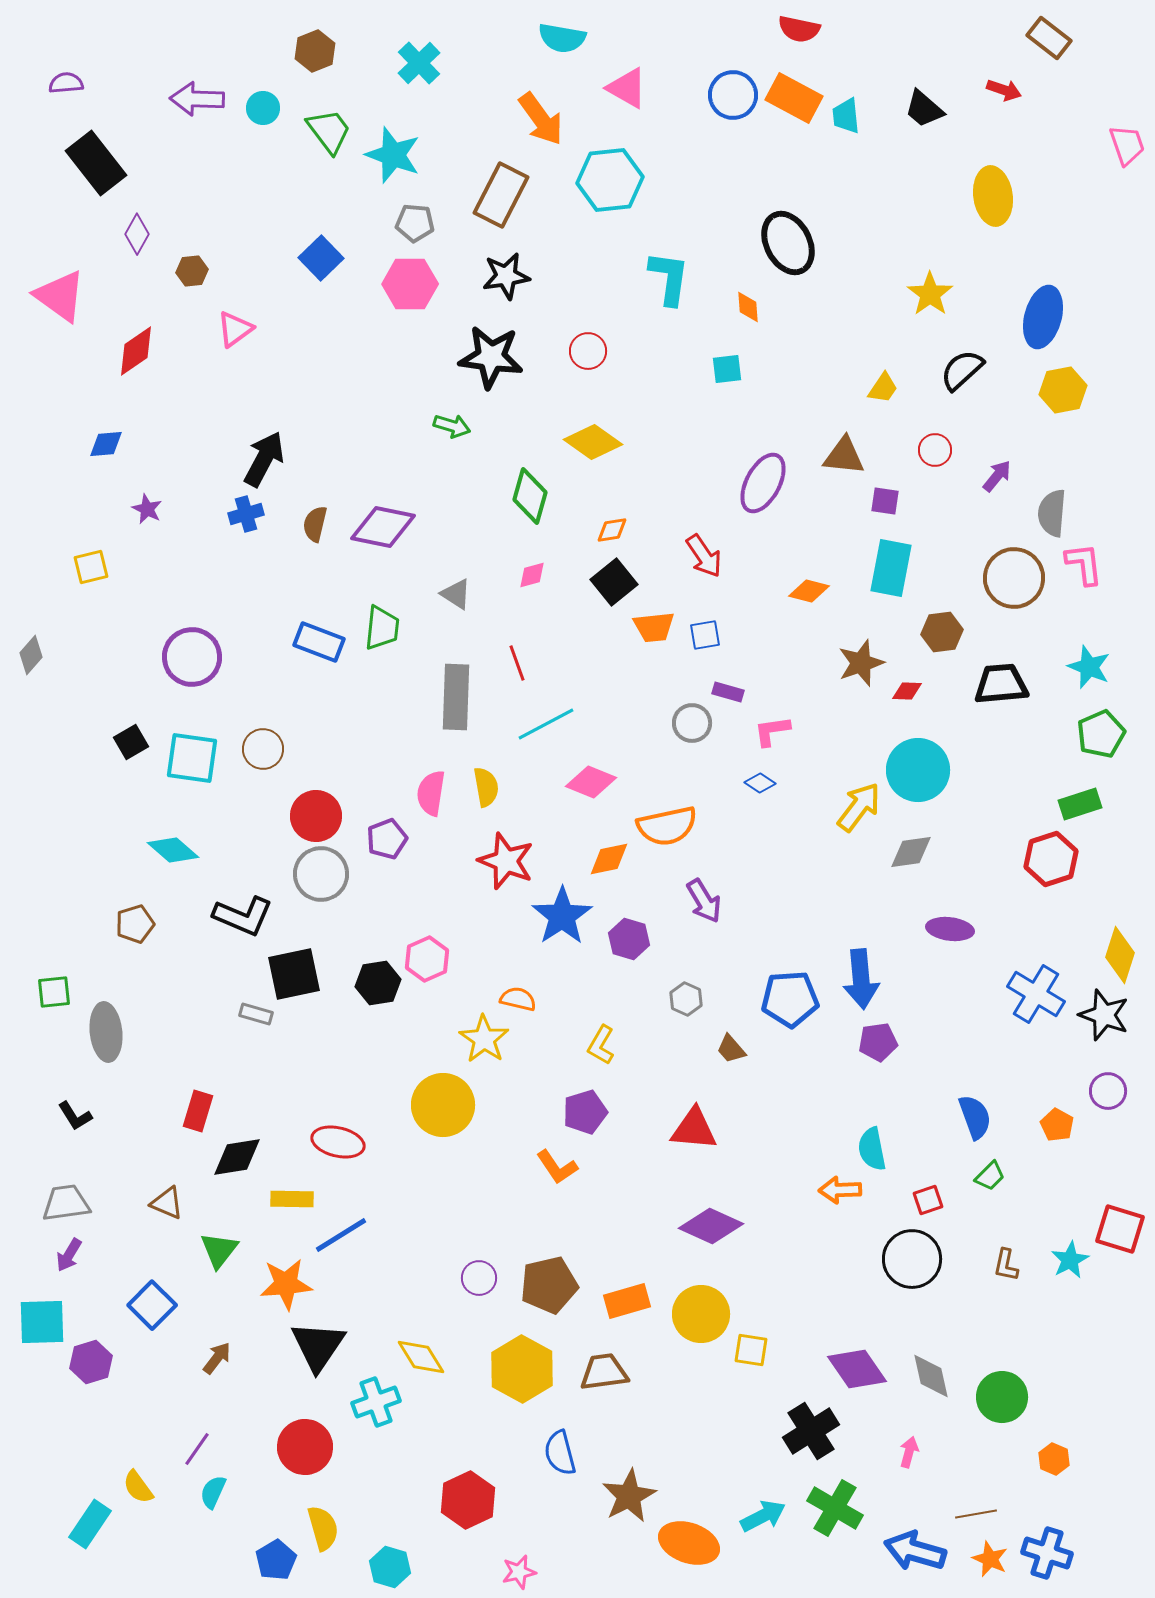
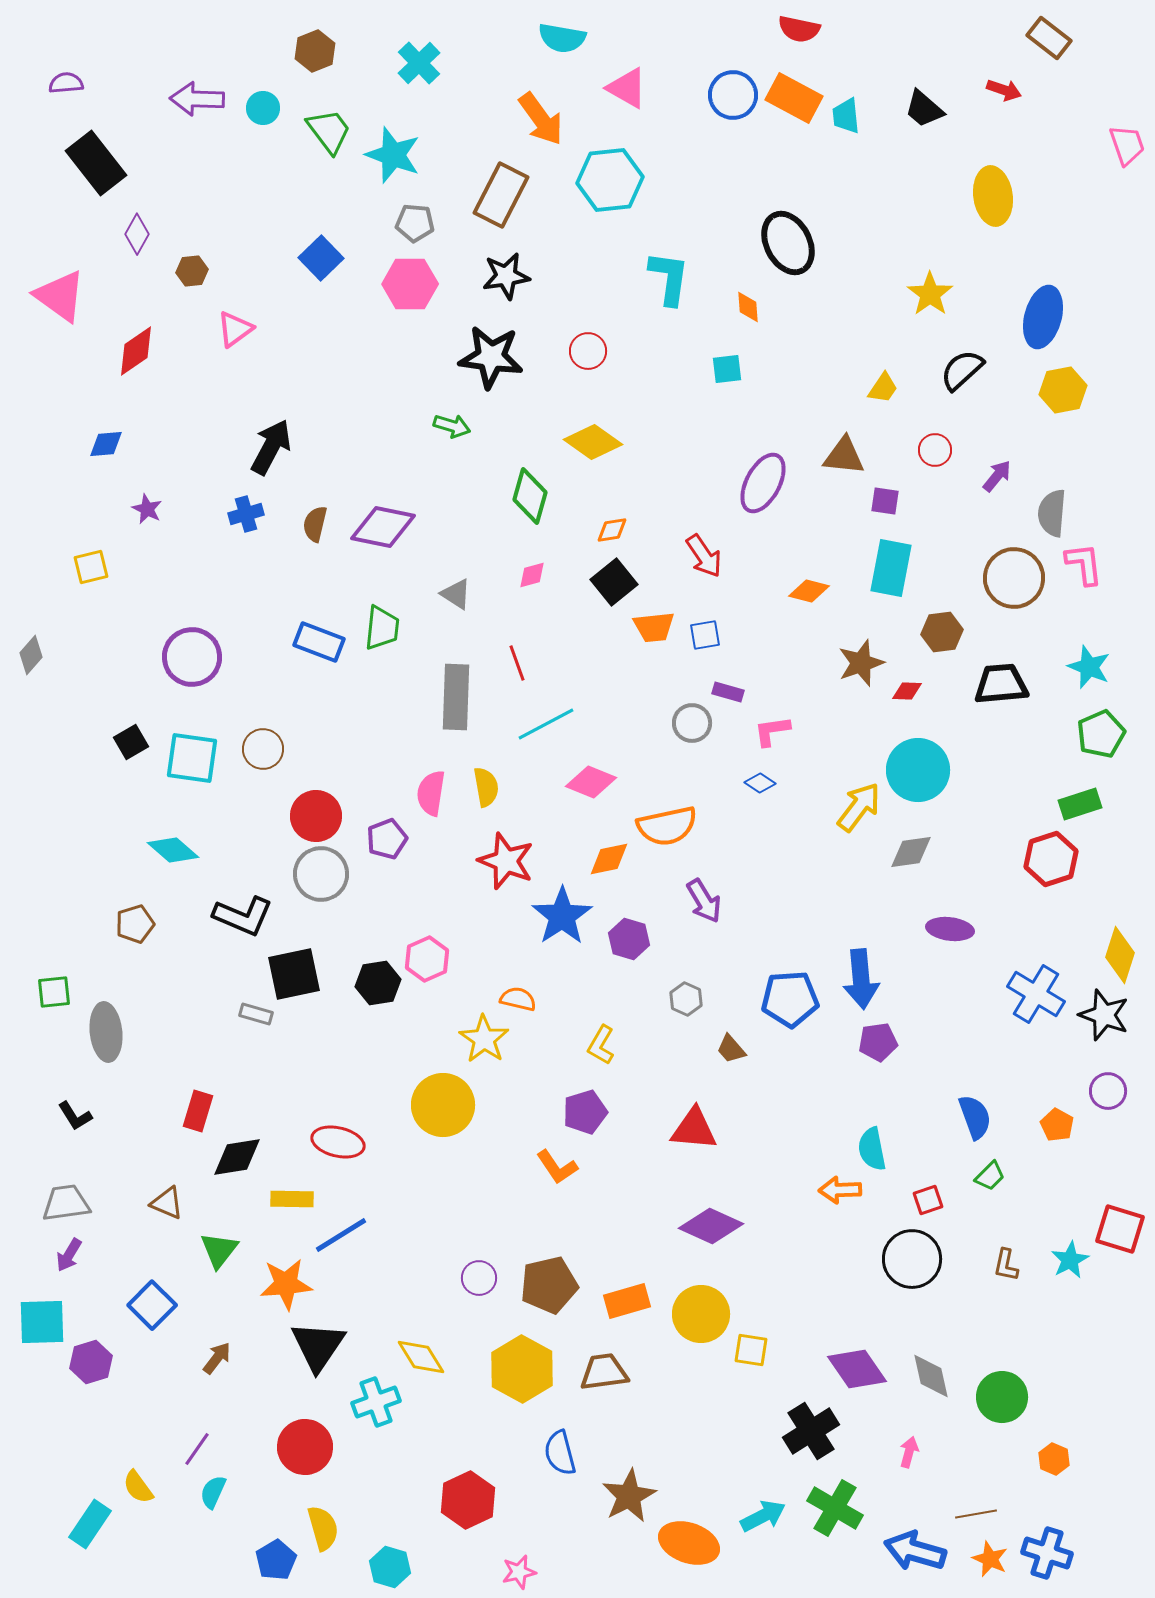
black arrow at (264, 459): moved 7 px right, 12 px up
